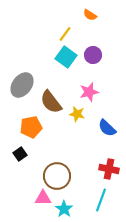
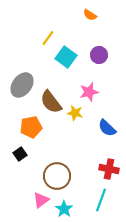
yellow line: moved 17 px left, 4 px down
purple circle: moved 6 px right
yellow star: moved 2 px left, 1 px up
pink triangle: moved 2 px left, 2 px down; rotated 36 degrees counterclockwise
